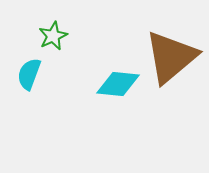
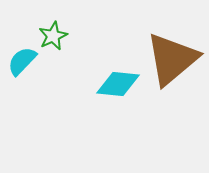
brown triangle: moved 1 px right, 2 px down
cyan semicircle: moved 7 px left, 13 px up; rotated 24 degrees clockwise
